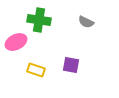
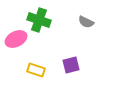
green cross: rotated 10 degrees clockwise
pink ellipse: moved 3 px up
purple square: rotated 24 degrees counterclockwise
